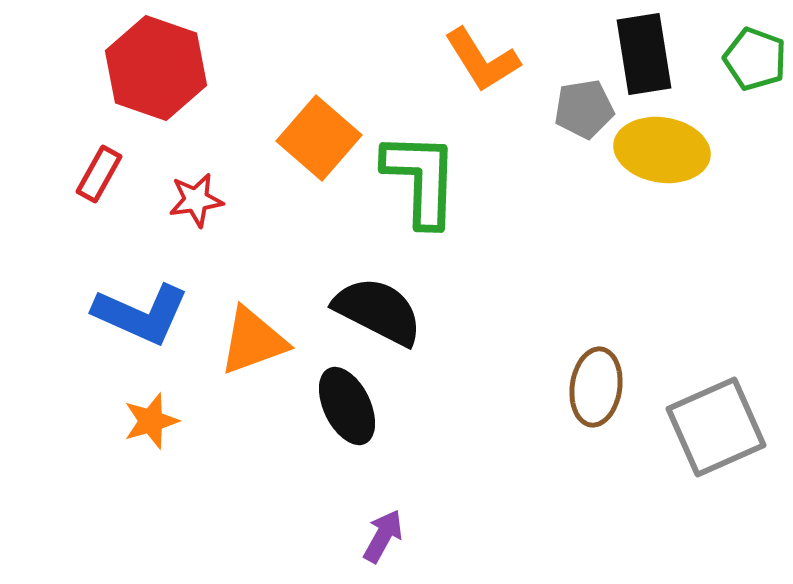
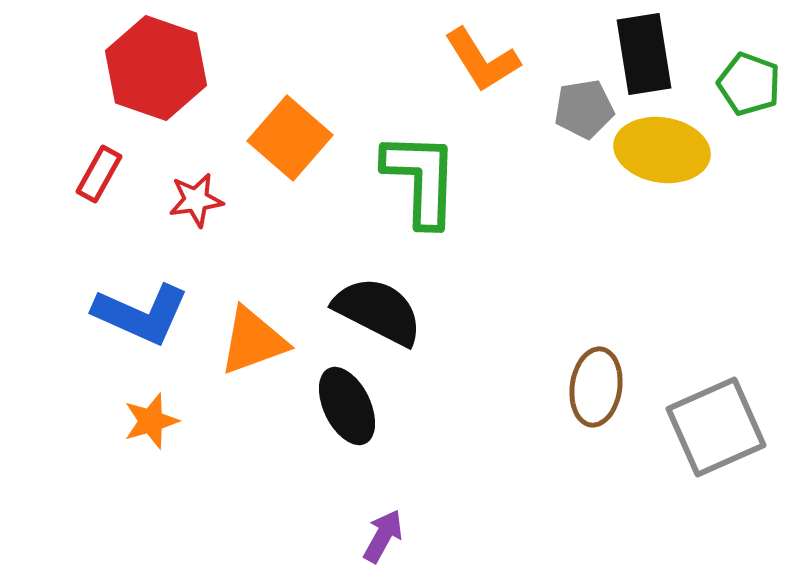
green pentagon: moved 6 px left, 25 px down
orange square: moved 29 px left
